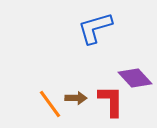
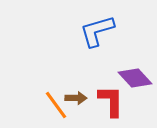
blue L-shape: moved 2 px right, 3 px down
orange line: moved 6 px right, 1 px down
